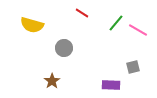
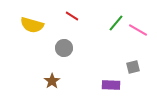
red line: moved 10 px left, 3 px down
